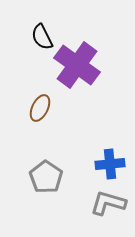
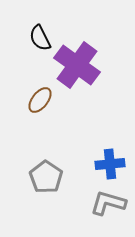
black semicircle: moved 2 px left, 1 px down
brown ellipse: moved 8 px up; rotated 12 degrees clockwise
